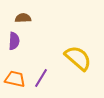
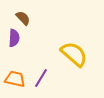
brown semicircle: rotated 49 degrees clockwise
purple semicircle: moved 3 px up
yellow semicircle: moved 4 px left, 4 px up
